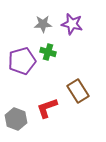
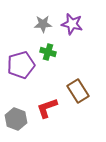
purple pentagon: moved 1 px left, 4 px down
